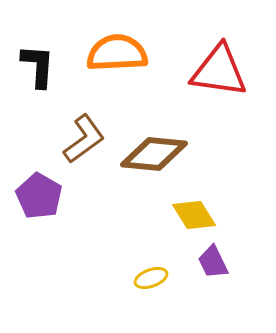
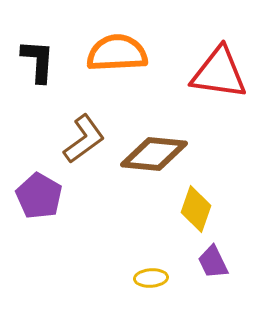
black L-shape: moved 5 px up
red triangle: moved 2 px down
yellow diamond: moved 2 px right, 6 px up; rotated 51 degrees clockwise
yellow ellipse: rotated 16 degrees clockwise
